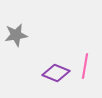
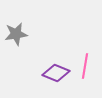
gray star: moved 1 px up
